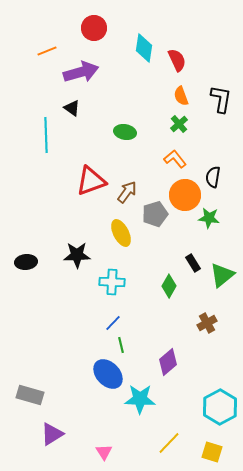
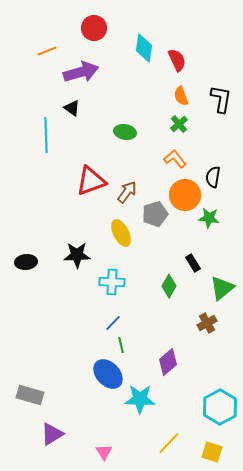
green triangle: moved 13 px down
